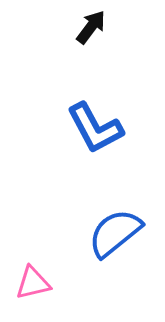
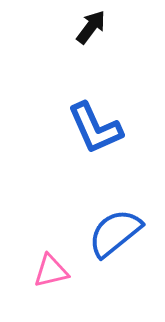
blue L-shape: rotated 4 degrees clockwise
pink triangle: moved 18 px right, 12 px up
